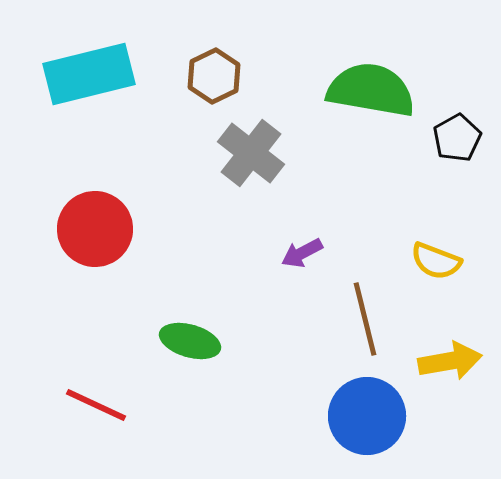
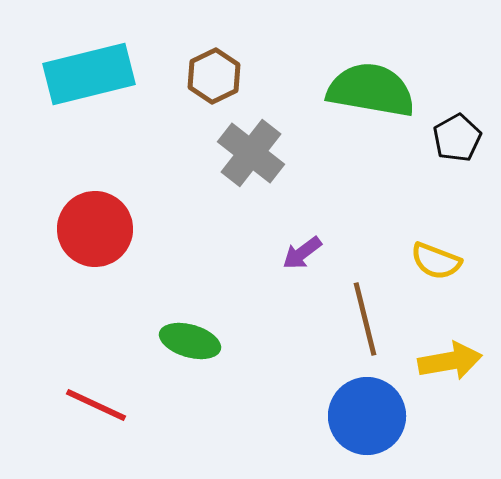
purple arrow: rotated 9 degrees counterclockwise
